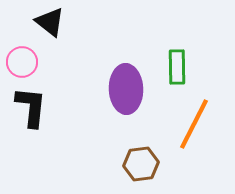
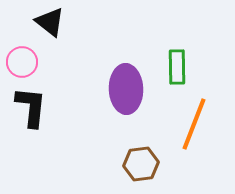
orange line: rotated 6 degrees counterclockwise
